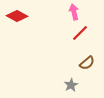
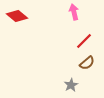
red diamond: rotated 10 degrees clockwise
red line: moved 4 px right, 8 px down
